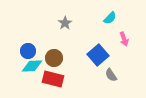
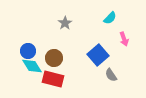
cyan diamond: rotated 60 degrees clockwise
